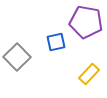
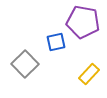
purple pentagon: moved 3 px left
gray square: moved 8 px right, 7 px down
